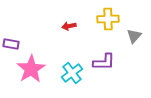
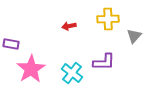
cyan cross: rotated 15 degrees counterclockwise
